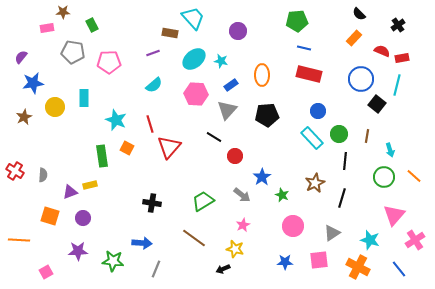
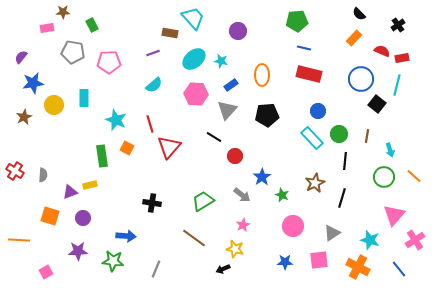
yellow circle at (55, 107): moved 1 px left, 2 px up
blue arrow at (142, 243): moved 16 px left, 7 px up
